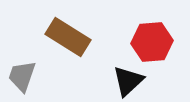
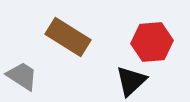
gray trapezoid: rotated 104 degrees clockwise
black triangle: moved 3 px right
